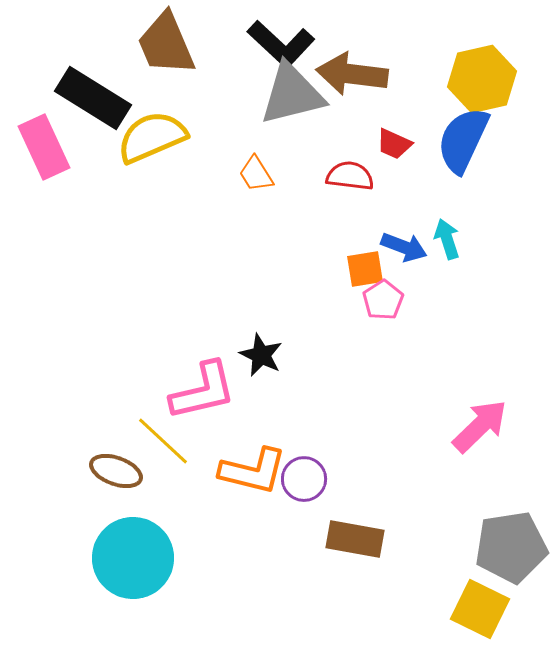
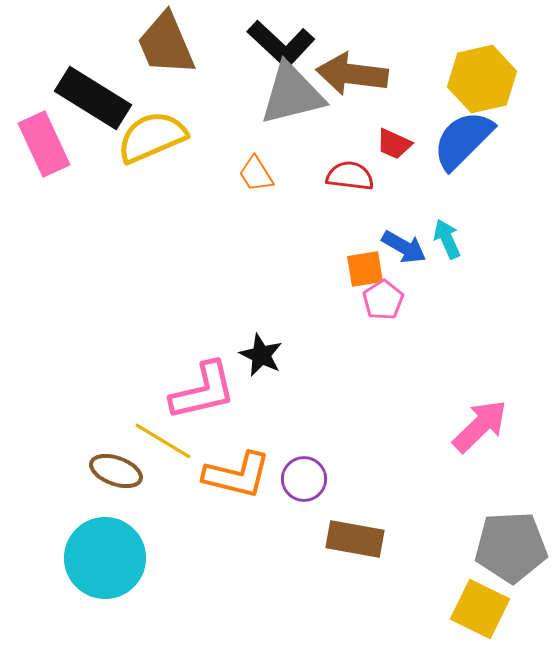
blue semicircle: rotated 20 degrees clockwise
pink rectangle: moved 3 px up
cyan arrow: rotated 6 degrees counterclockwise
blue arrow: rotated 9 degrees clockwise
yellow line: rotated 12 degrees counterclockwise
orange L-shape: moved 16 px left, 4 px down
gray pentagon: rotated 6 degrees clockwise
cyan circle: moved 28 px left
